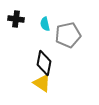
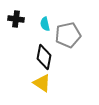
black diamond: moved 6 px up
